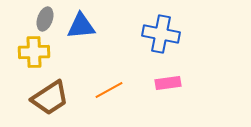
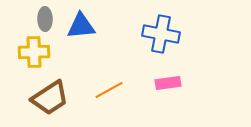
gray ellipse: rotated 20 degrees counterclockwise
